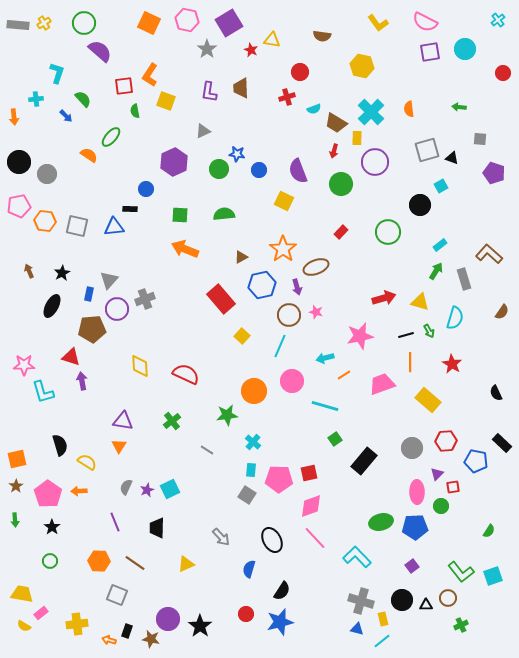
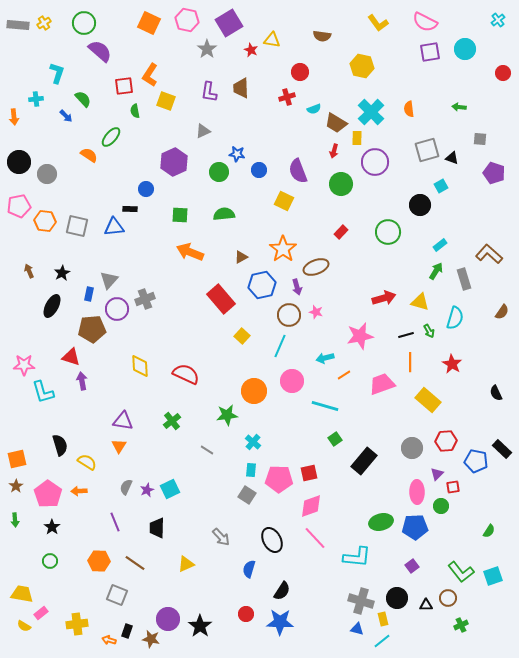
green circle at (219, 169): moved 3 px down
orange arrow at (185, 249): moved 5 px right, 3 px down
black rectangle at (502, 443): moved 6 px down
cyan L-shape at (357, 557): rotated 140 degrees clockwise
black circle at (402, 600): moved 5 px left, 2 px up
blue star at (280, 622): rotated 16 degrees clockwise
